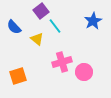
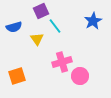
purple square: rotated 14 degrees clockwise
blue semicircle: rotated 63 degrees counterclockwise
yellow triangle: rotated 16 degrees clockwise
pink circle: moved 4 px left, 4 px down
orange square: moved 1 px left
